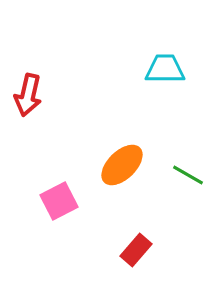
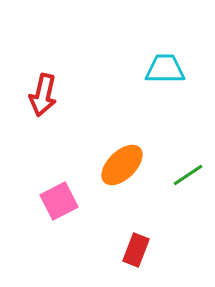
red arrow: moved 15 px right
green line: rotated 64 degrees counterclockwise
red rectangle: rotated 20 degrees counterclockwise
